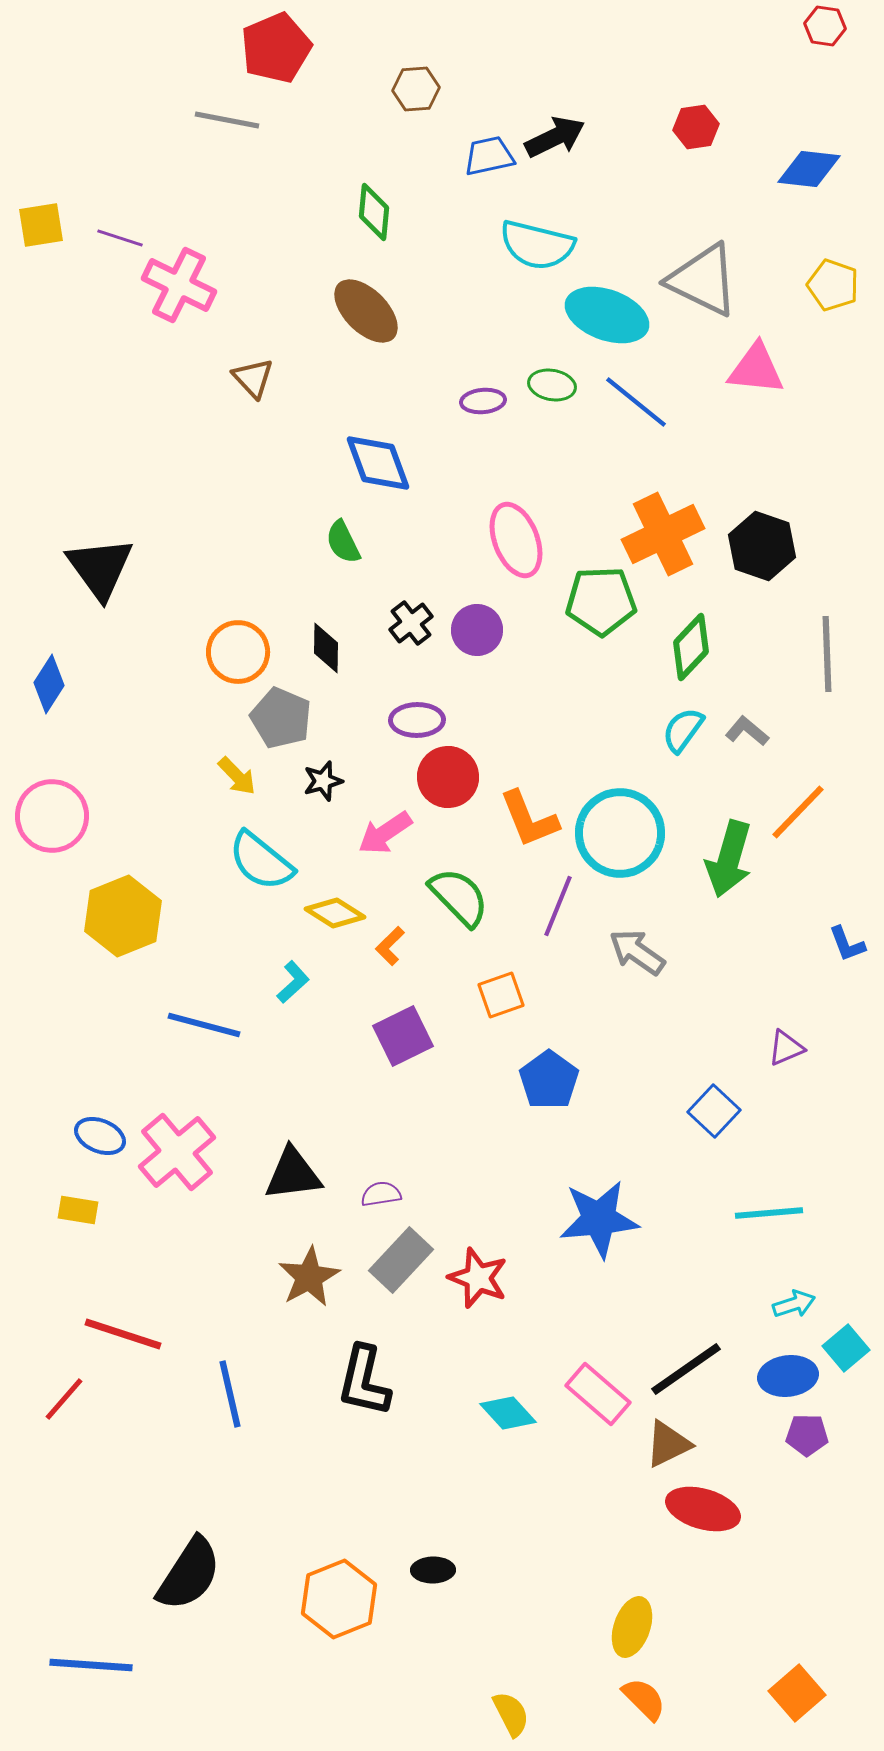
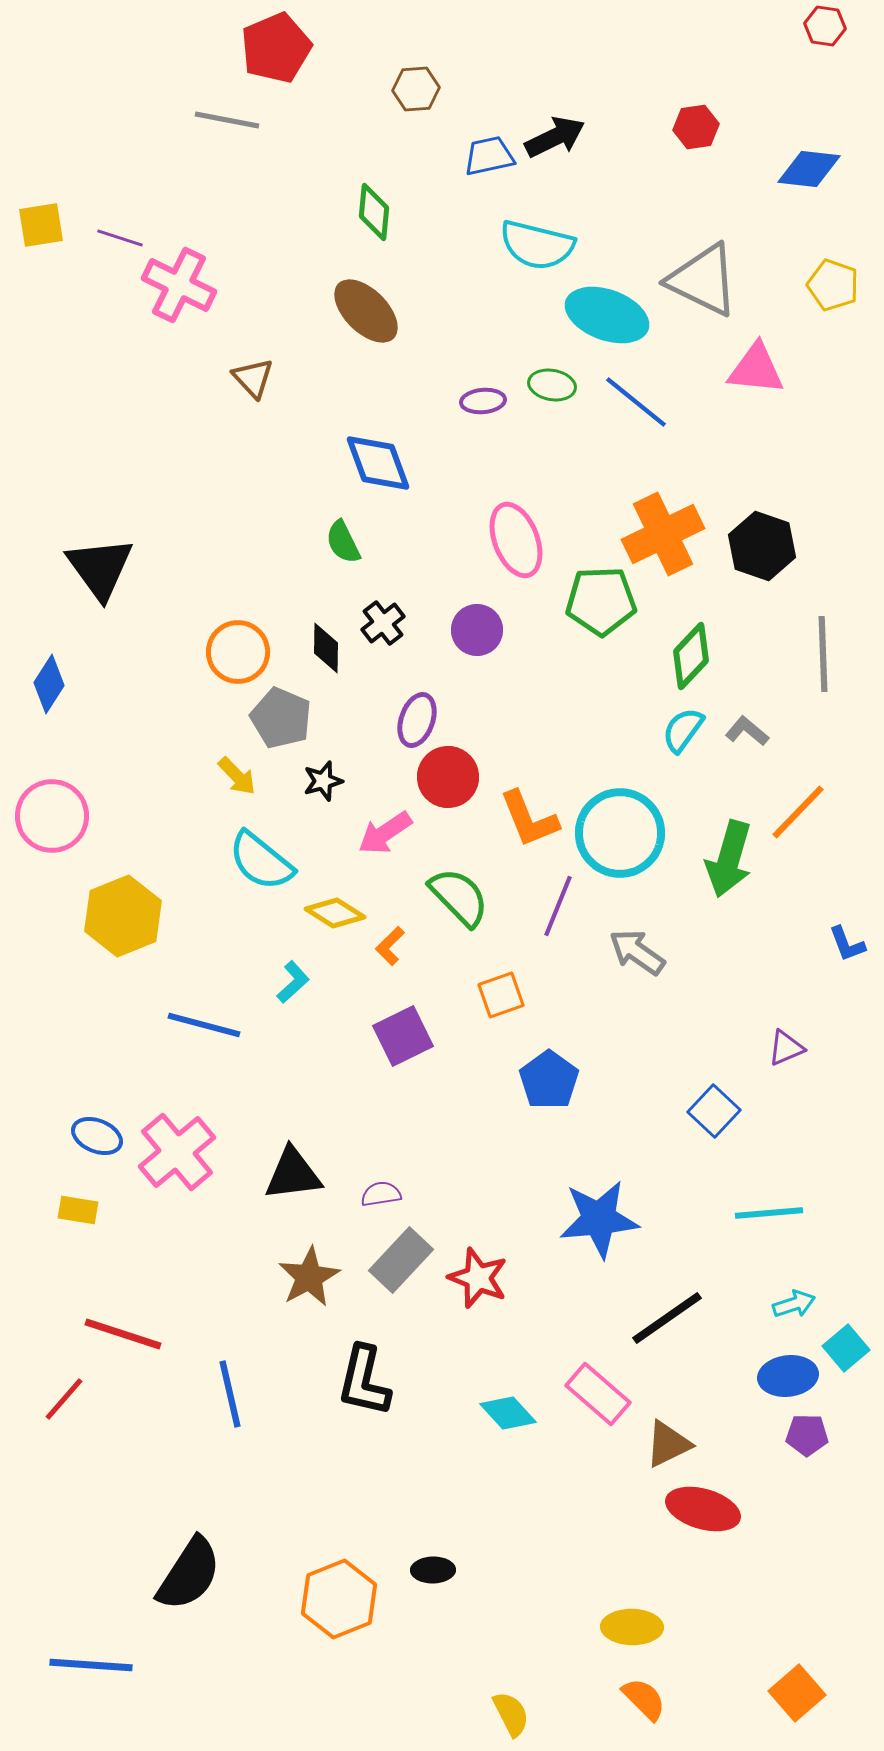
black cross at (411, 623): moved 28 px left
green diamond at (691, 647): moved 9 px down
gray line at (827, 654): moved 4 px left
purple ellipse at (417, 720): rotated 70 degrees counterclockwise
blue ellipse at (100, 1136): moved 3 px left
black line at (686, 1369): moved 19 px left, 51 px up
yellow ellipse at (632, 1627): rotated 72 degrees clockwise
